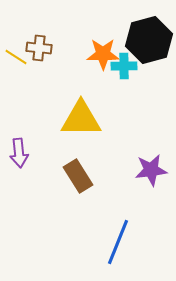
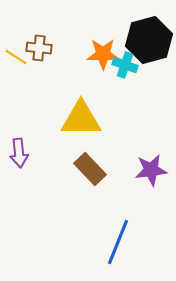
cyan cross: moved 1 px right, 1 px up; rotated 20 degrees clockwise
brown rectangle: moved 12 px right, 7 px up; rotated 12 degrees counterclockwise
